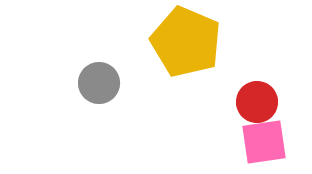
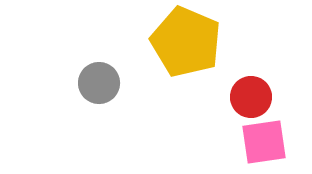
red circle: moved 6 px left, 5 px up
